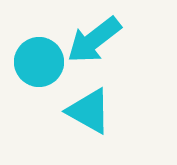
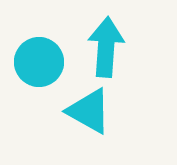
cyan arrow: moved 12 px right, 7 px down; rotated 132 degrees clockwise
